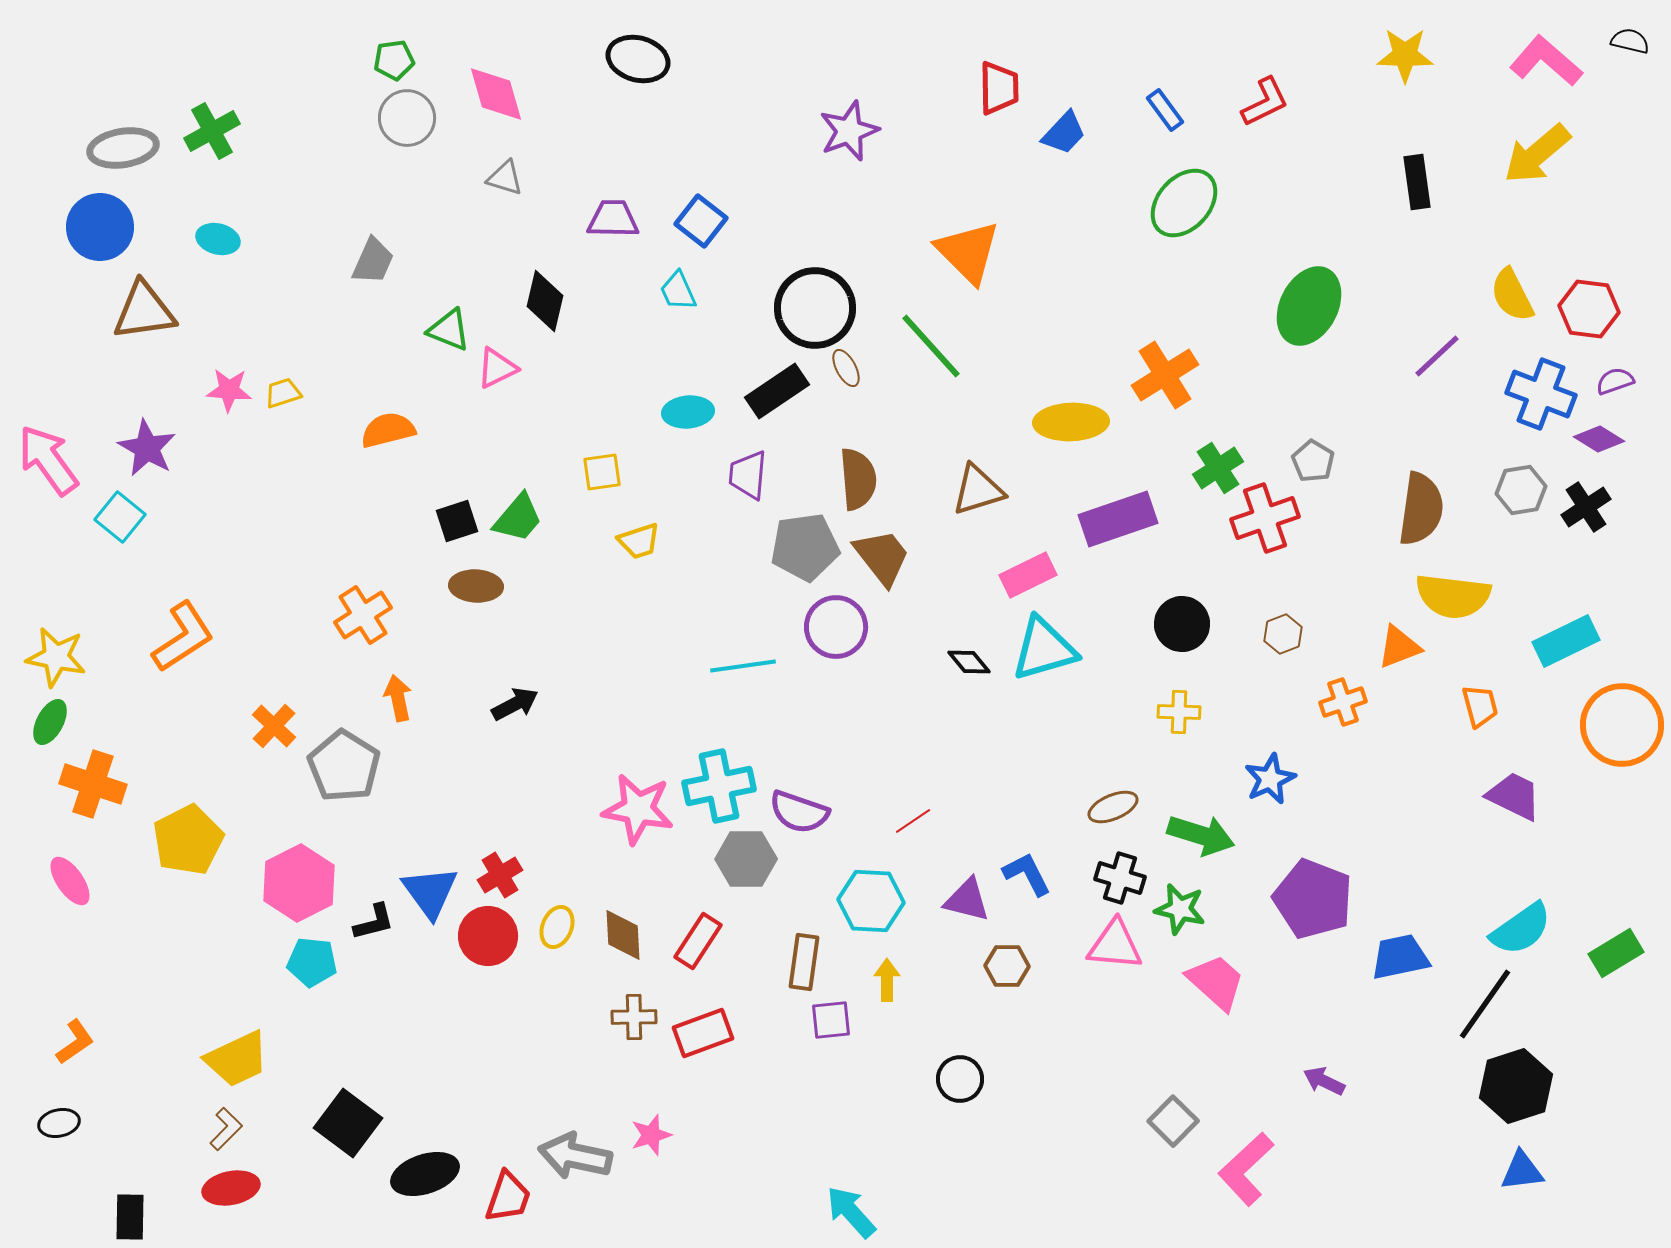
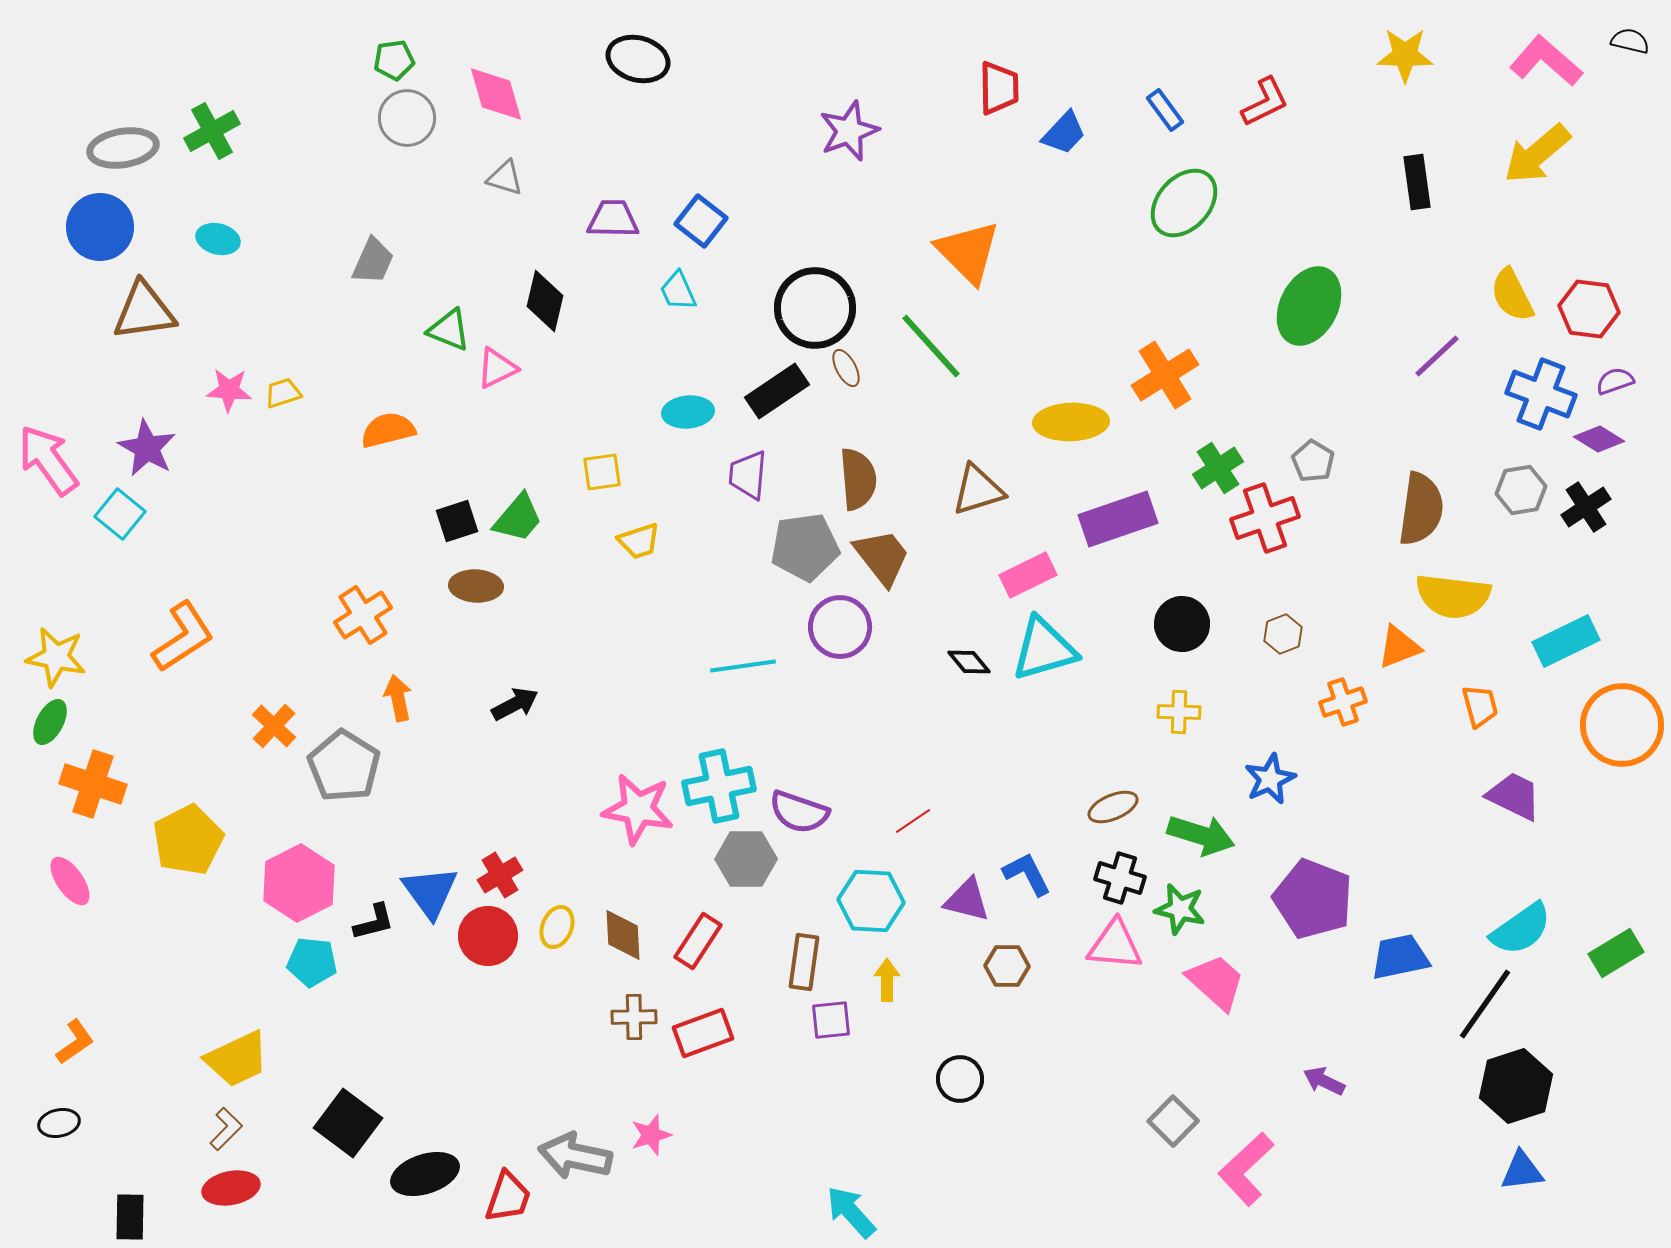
cyan square at (120, 517): moved 3 px up
purple circle at (836, 627): moved 4 px right
